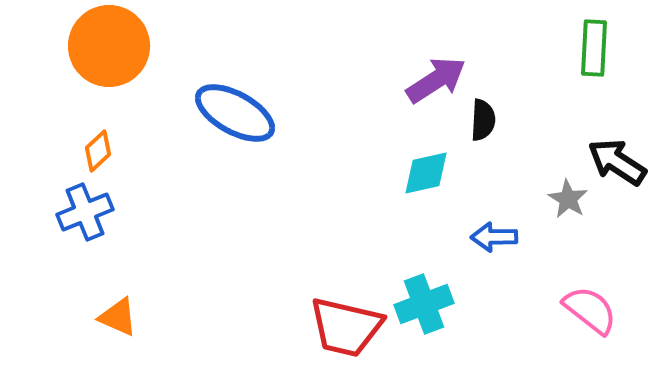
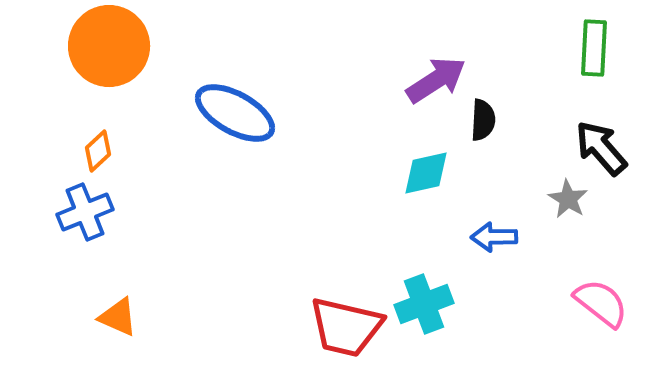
black arrow: moved 16 px left, 14 px up; rotated 16 degrees clockwise
pink semicircle: moved 11 px right, 7 px up
